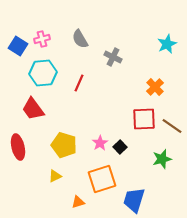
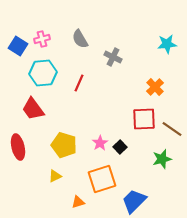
cyan star: rotated 18 degrees clockwise
brown line: moved 3 px down
blue trapezoid: moved 1 px down; rotated 28 degrees clockwise
